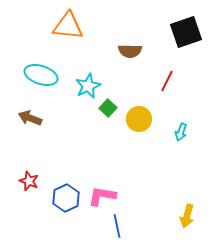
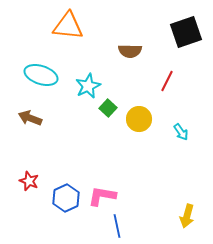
cyan arrow: rotated 54 degrees counterclockwise
